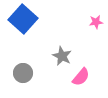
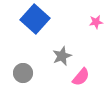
blue square: moved 12 px right
gray star: rotated 24 degrees clockwise
